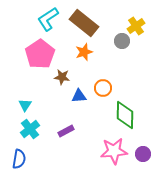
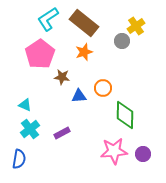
cyan triangle: rotated 40 degrees counterclockwise
purple rectangle: moved 4 px left, 2 px down
